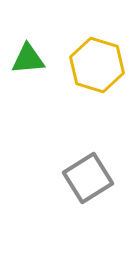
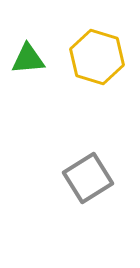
yellow hexagon: moved 8 px up
